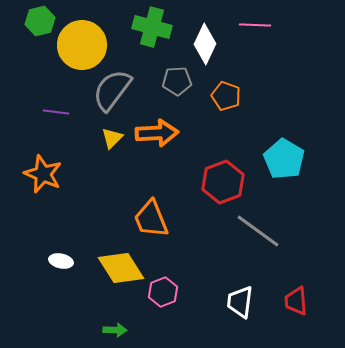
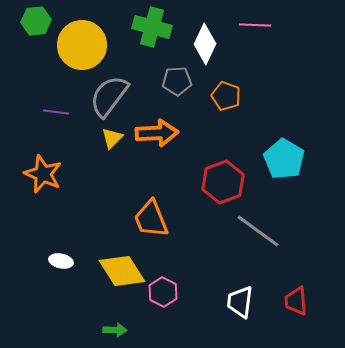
green hexagon: moved 4 px left; rotated 8 degrees clockwise
gray semicircle: moved 3 px left, 6 px down
yellow diamond: moved 1 px right, 3 px down
pink hexagon: rotated 12 degrees counterclockwise
